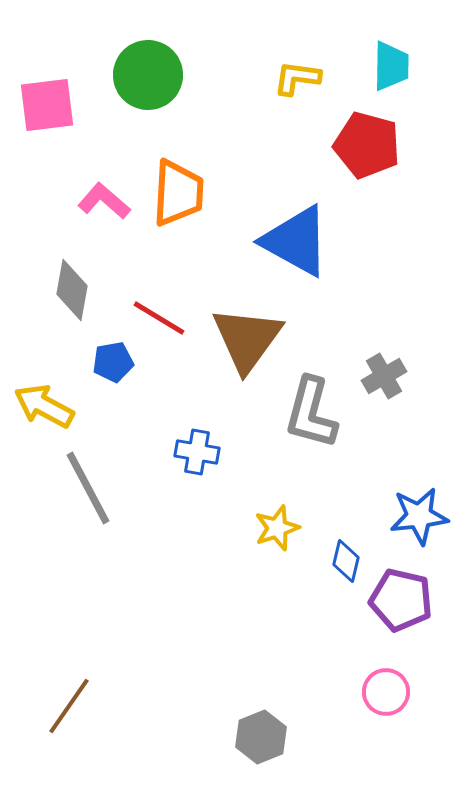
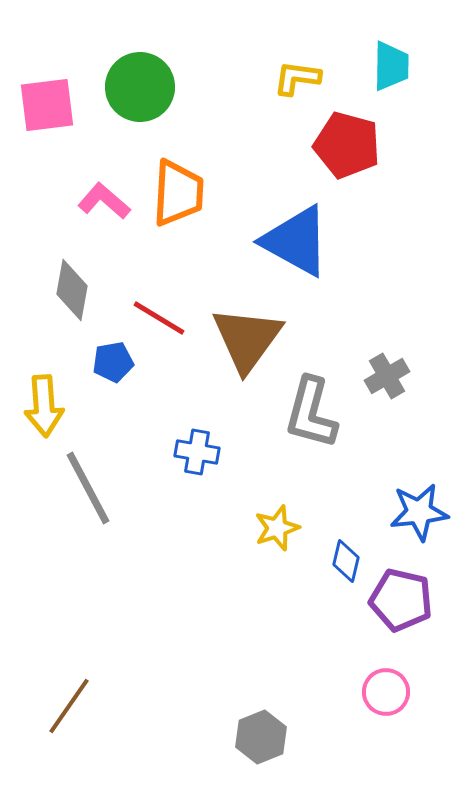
green circle: moved 8 px left, 12 px down
red pentagon: moved 20 px left
gray cross: moved 3 px right
yellow arrow: rotated 122 degrees counterclockwise
blue star: moved 4 px up
